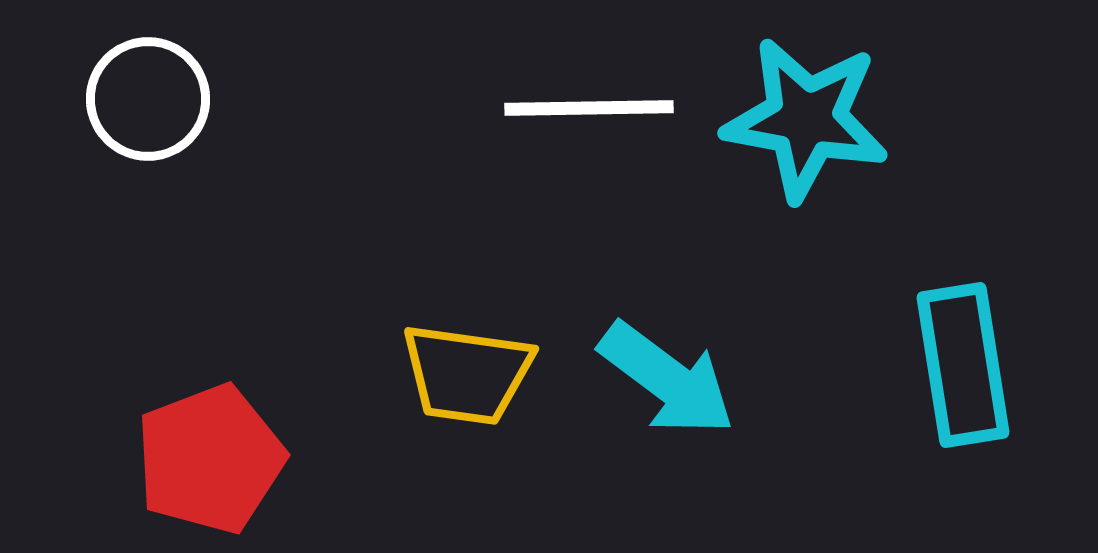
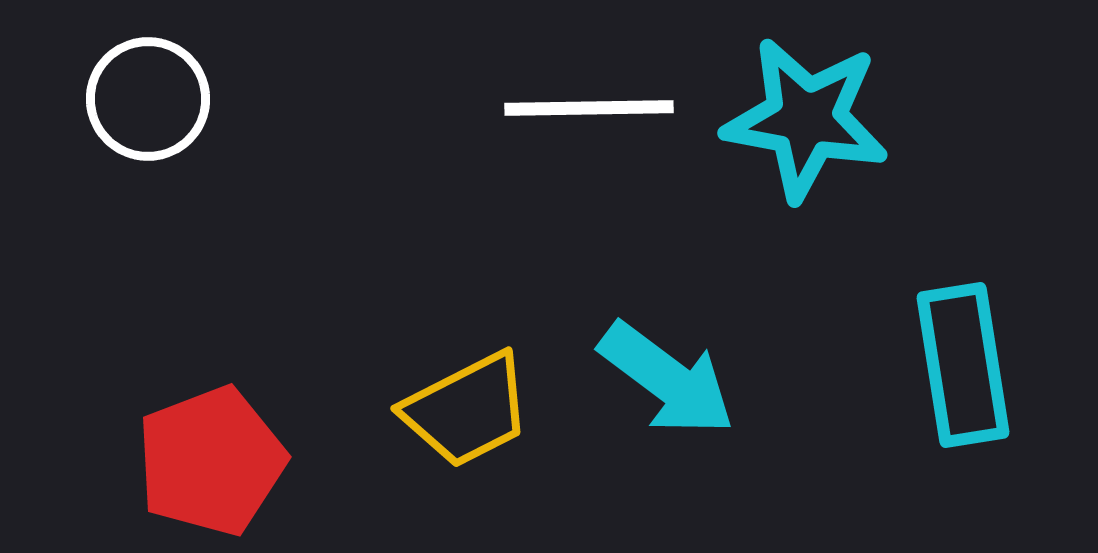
yellow trapezoid: moved 36 px down; rotated 35 degrees counterclockwise
red pentagon: moved 1 px right, 2 px down
